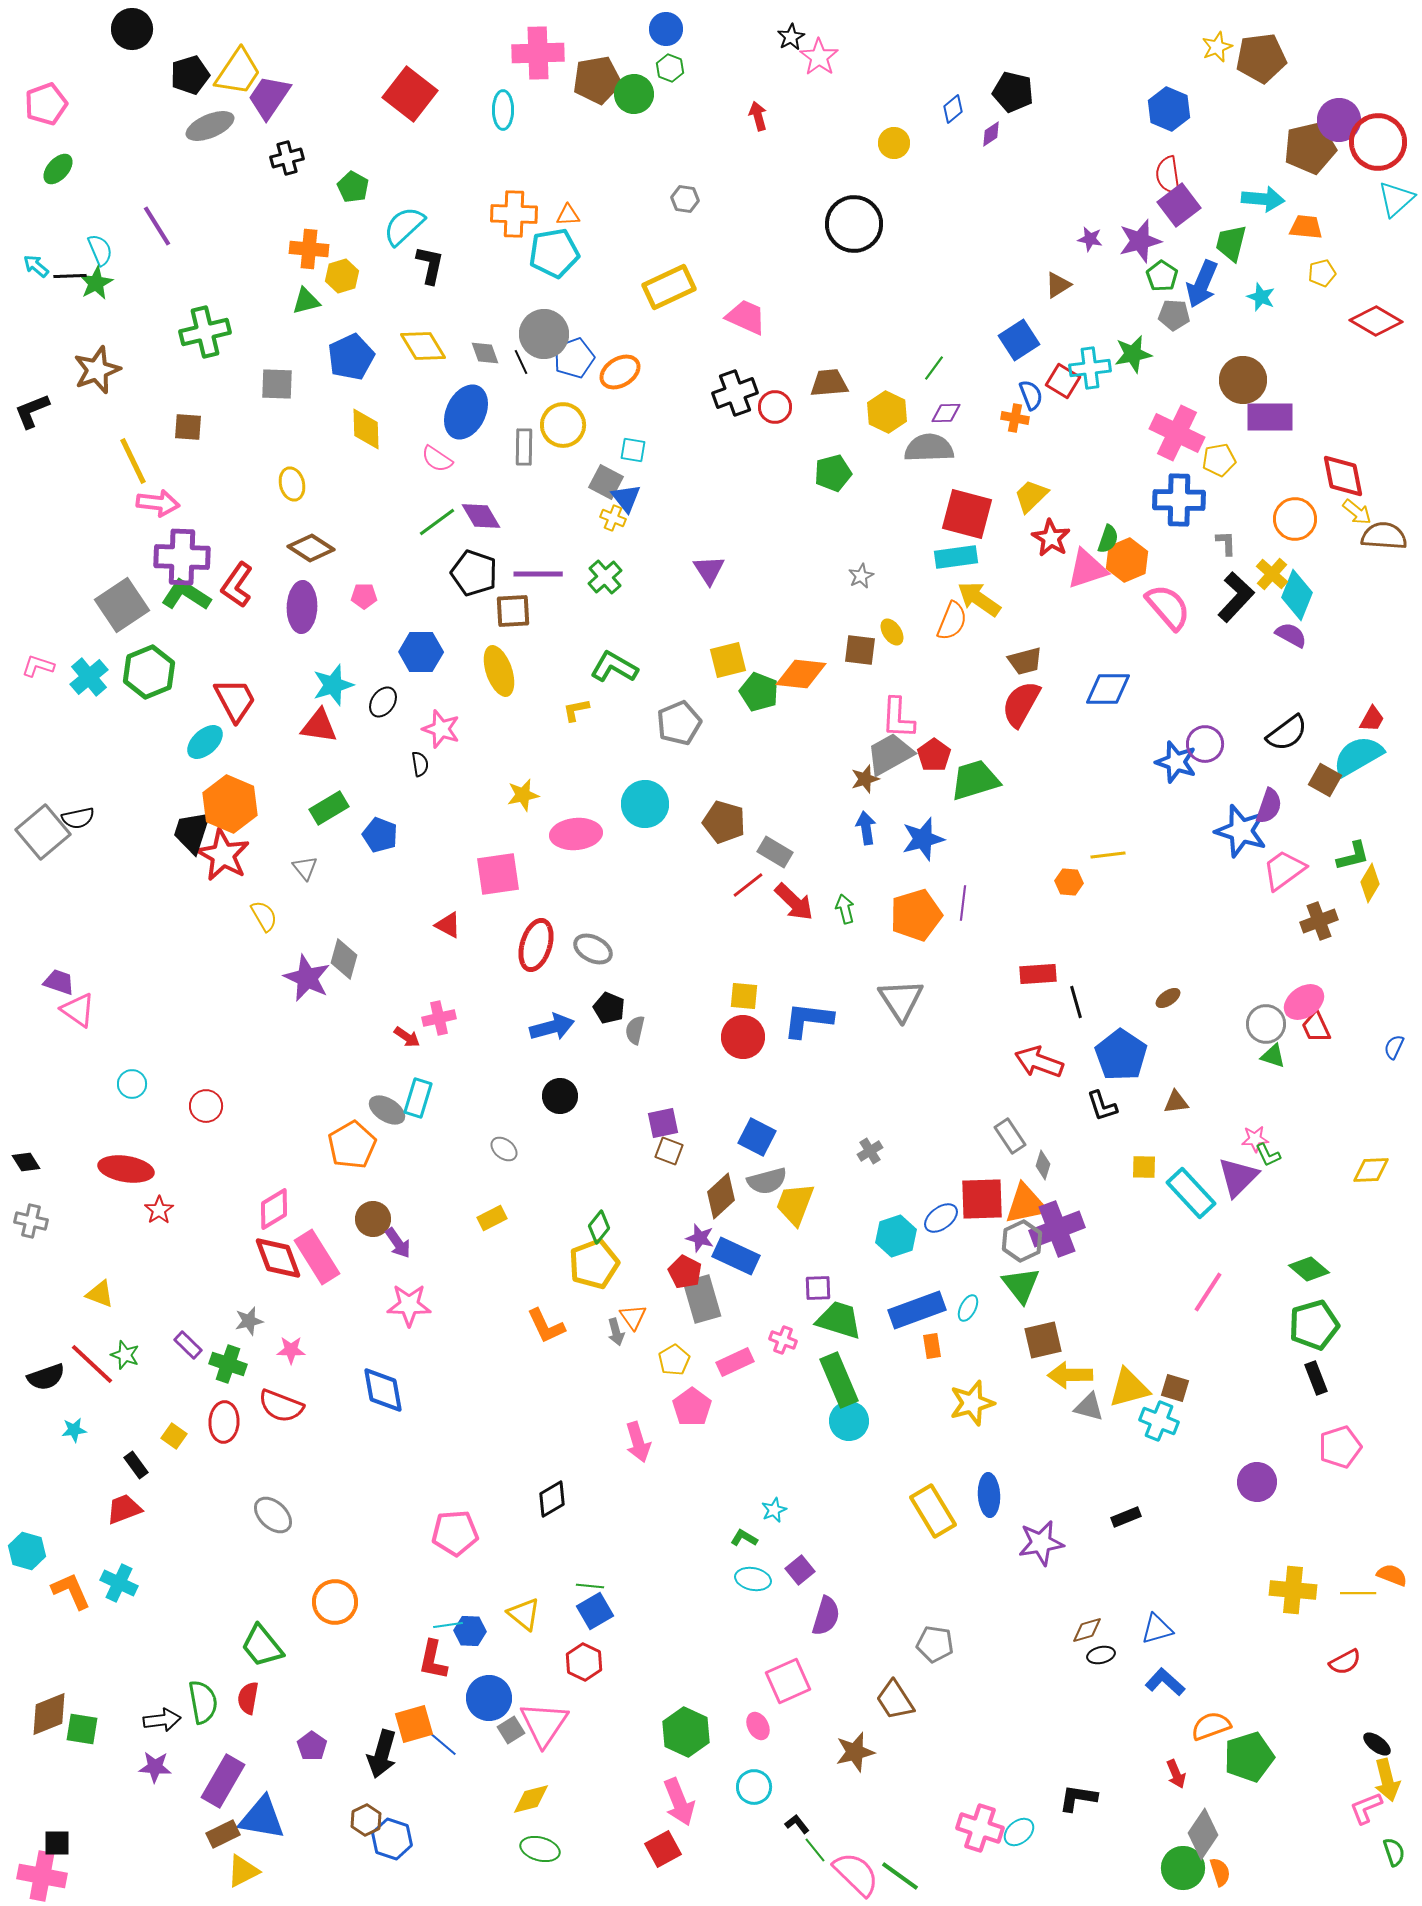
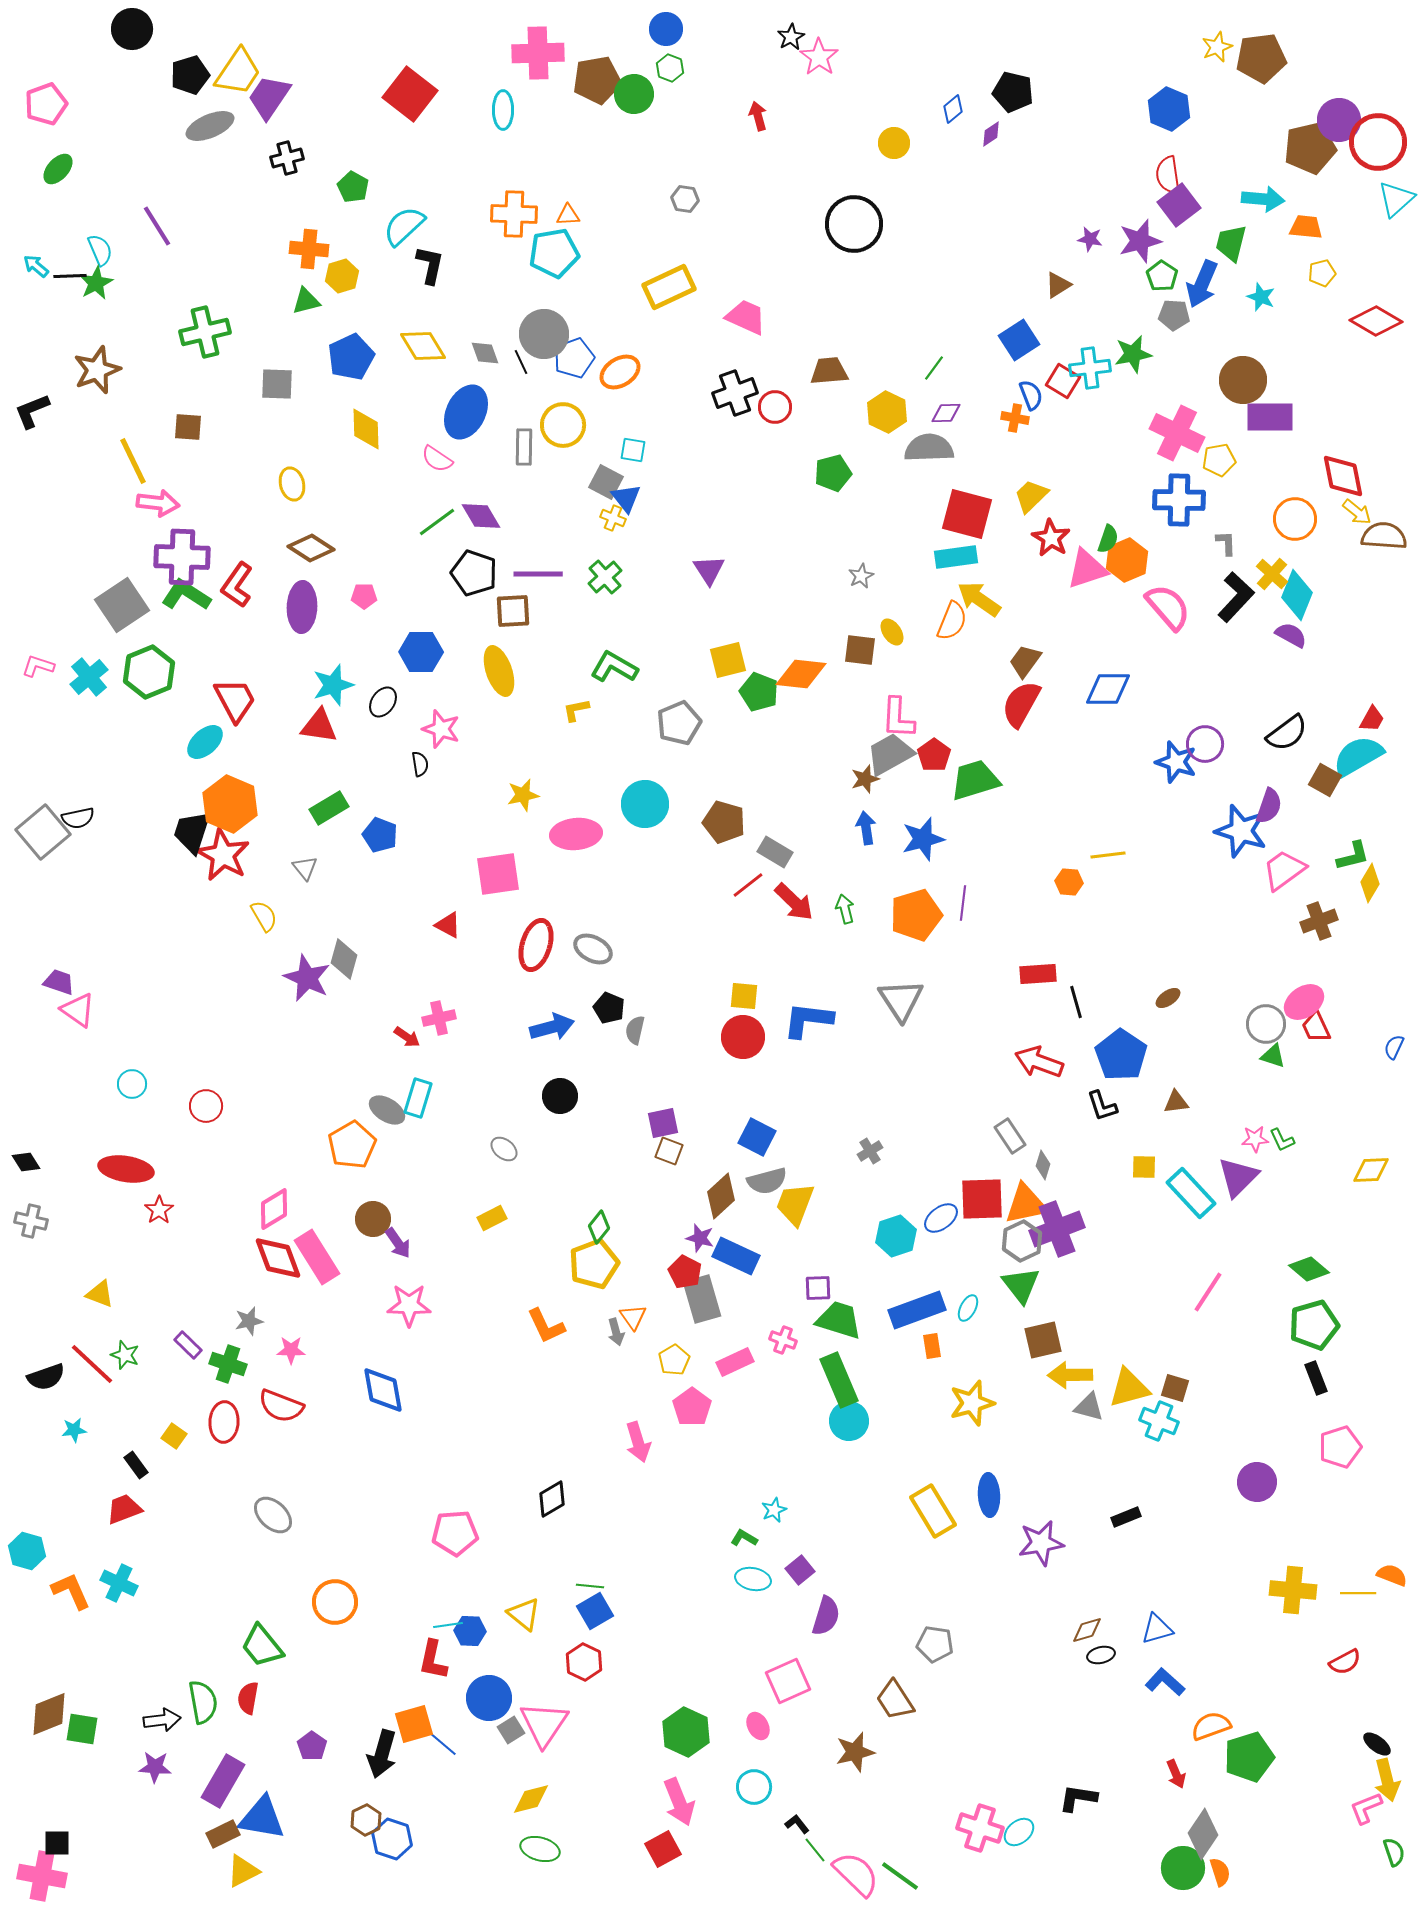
brown trapezoid at (829, 383): moved 12 px up
brown trapezoid at (1025, 661): rotated 141 degrees clockwise
green L-shape at (1268, 1155): moved 14 px right, 15 px up
